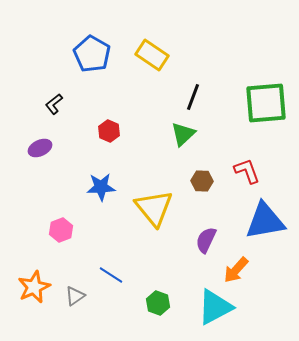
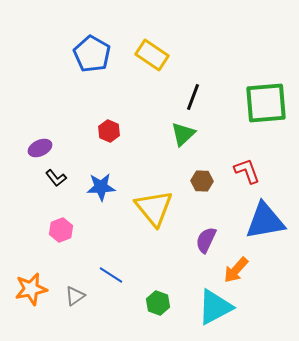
black L-shape: moved 2 px right, 74 px down; rotated 90 degrees counterclockwise
orange star: moved 3 px left, 2 px down; rotated 12 degrees clockwise
